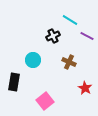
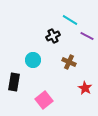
pink square: moved 1 px left, 1 px up
